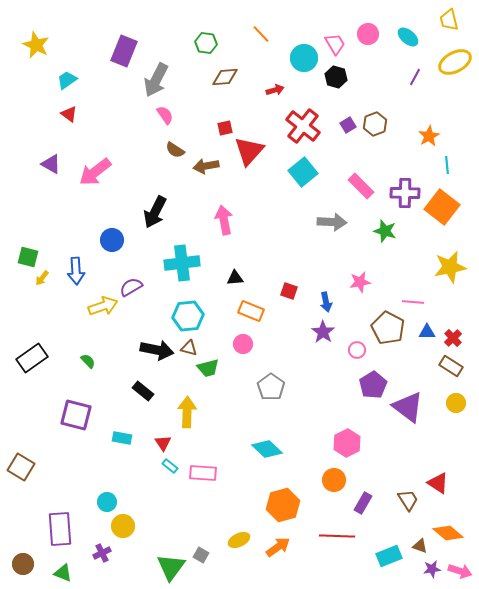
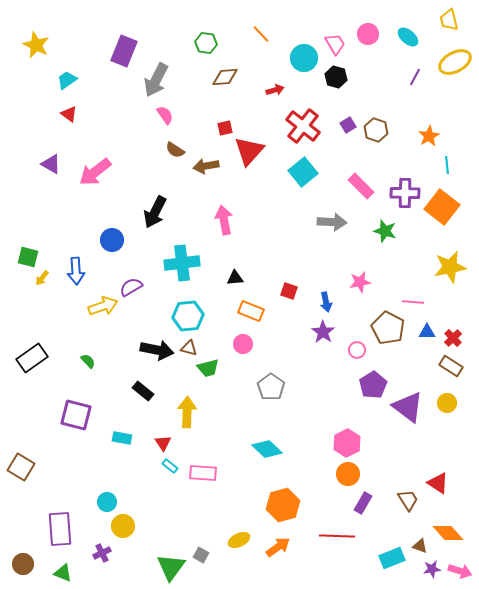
brown hexagon at (375, 124): moved 1 px right, 6 px down; rotated 20 degrees counterclockwise
yellow circle at (456, 403): moved 9 px left
orange circle at (334, 480): moved 14 px right, 6 px up
orange diamond at (448, 533): rotated 8 degrees clockwise
cyan rectangle at (389, 556): moved 3 px right, 2 px down
